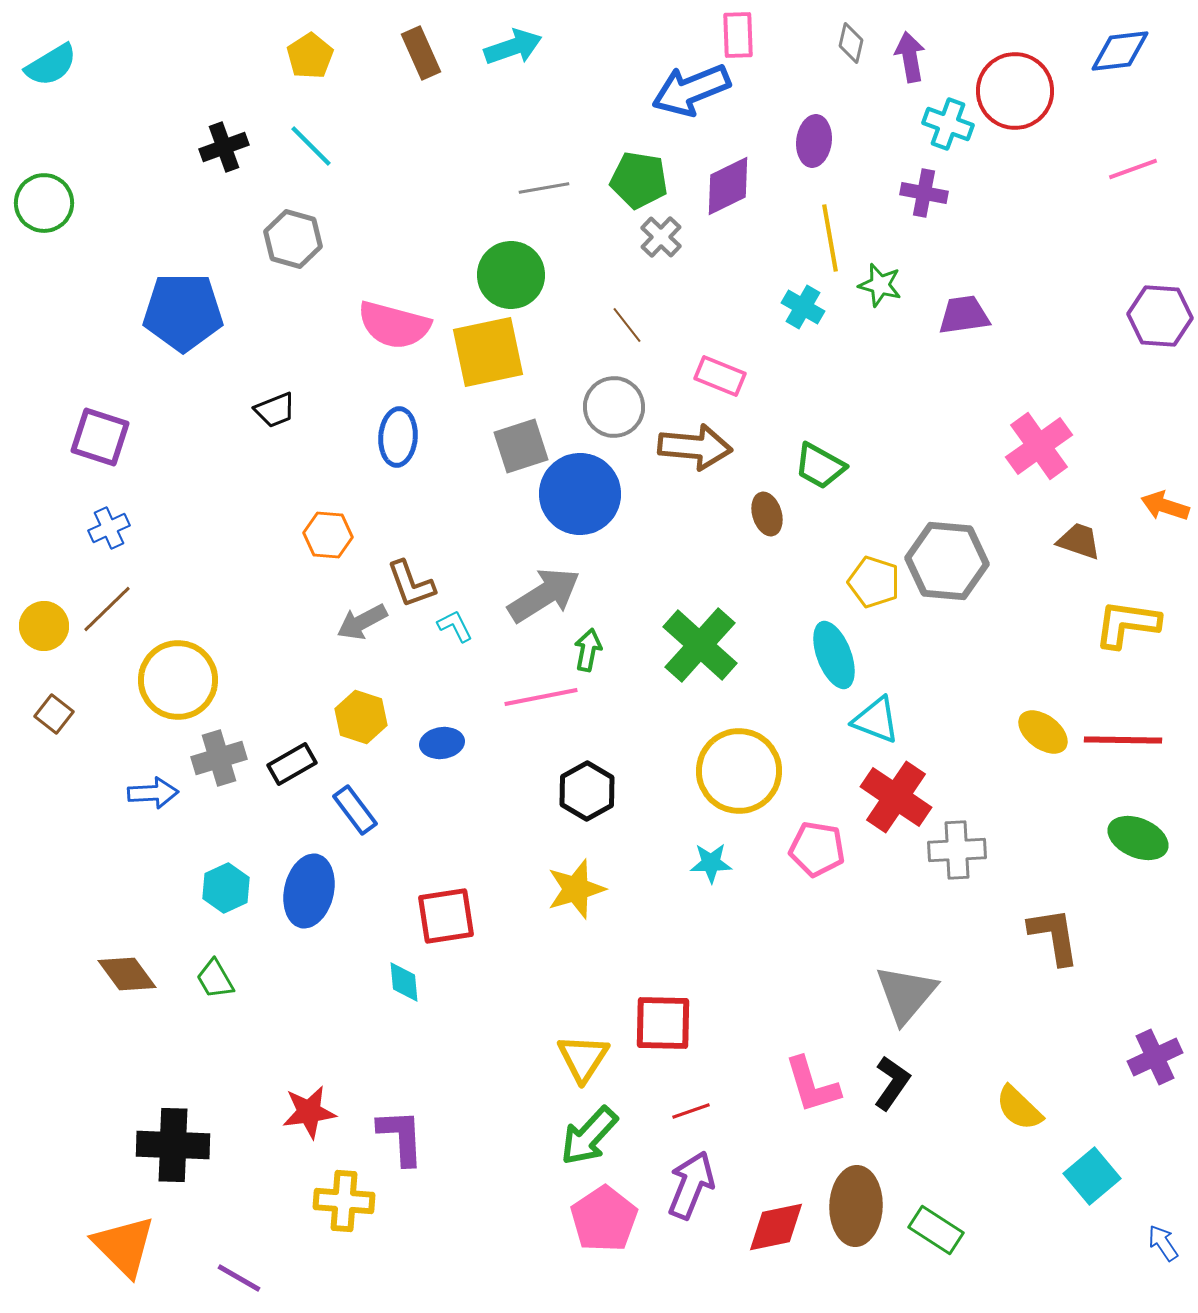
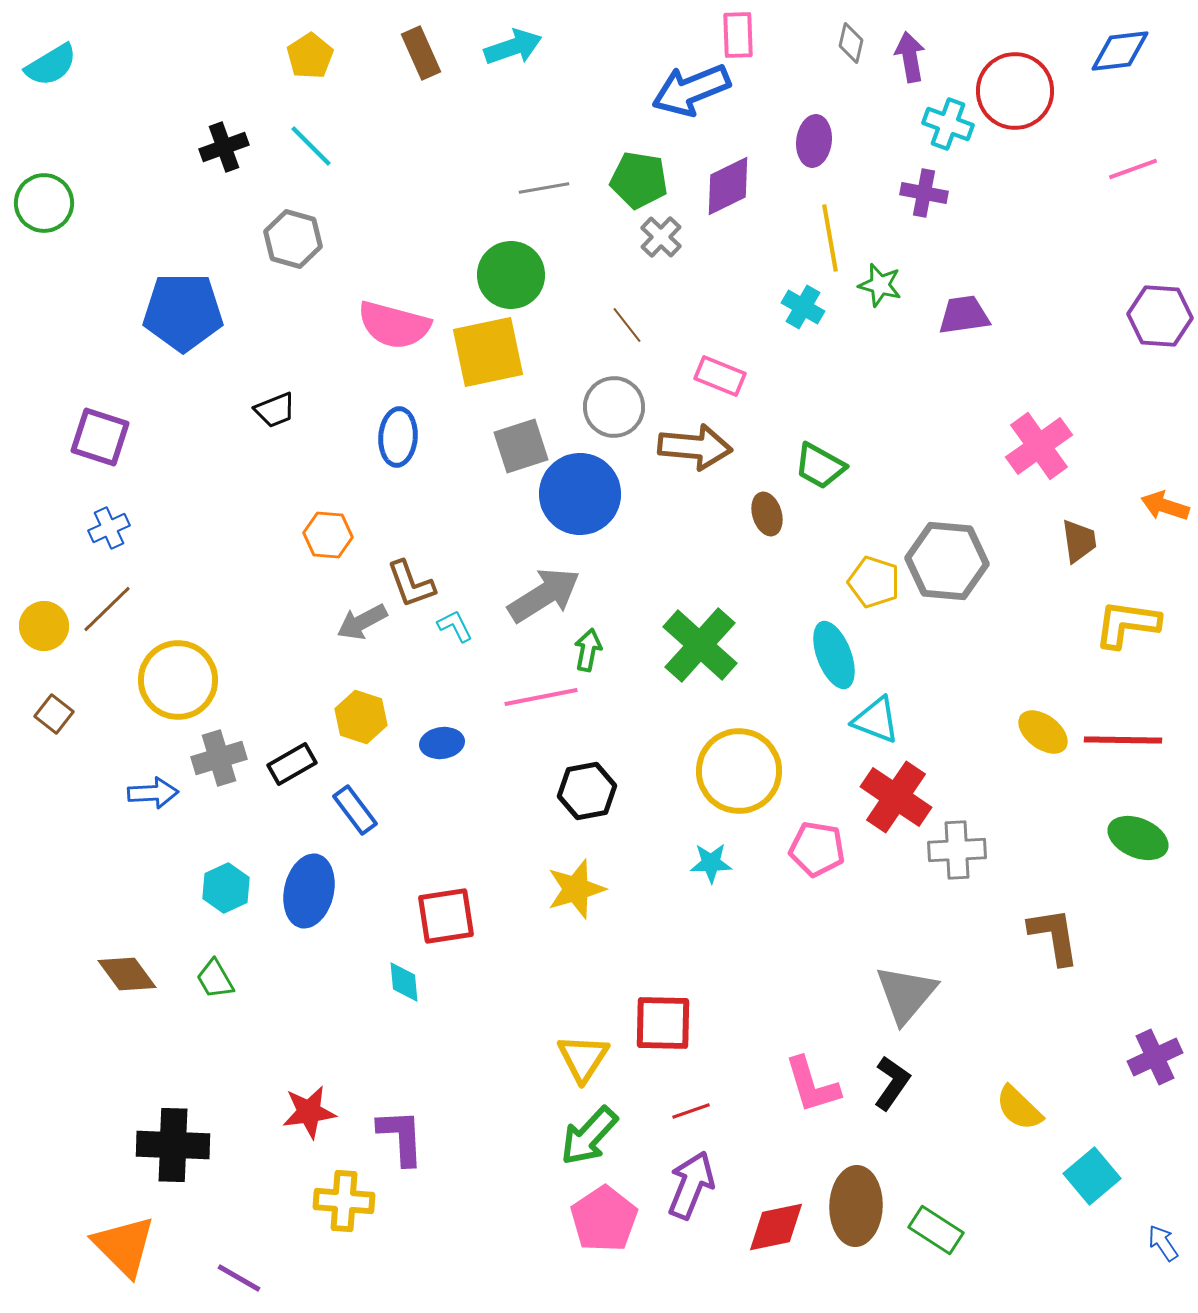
brown trapezoid at (1079, 541): rotated 63 degrees clockwise
black hexagon at (587, 791): rotated 18 degrees clockwise
